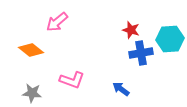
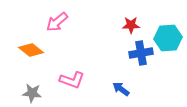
red star: moved 5 px up; rotated 18 degrees counterclockwise
cyan hexagon: moved 2 px left, 1 px up
